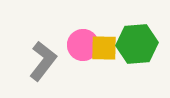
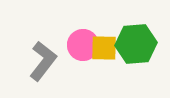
green hexagon: moved 1 px left
